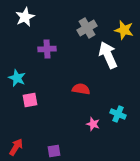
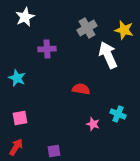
pink square: moved 10 px left, 18 px down
